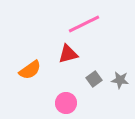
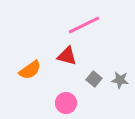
pink line: moved 1 px down
red triangle: moved 1 px left, 2 px down; rotated 30 degrees clockwise
gray square: rotated 14 degrees counterclockwise
